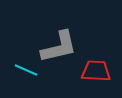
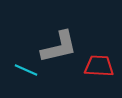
red trapezoid: moved 3 px right, 5 px up
